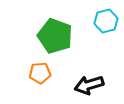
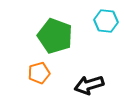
cyan hexagon: rotated 20 degrees clockwise
orange pentagon: moved 1 px left; rotated 10 degrees counterclockwise
